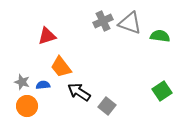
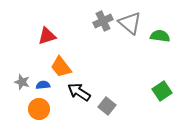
gray triangle: rotated 20 degrees clockwise
orange circle: moved 12 px right, 3 px down
